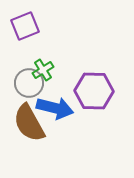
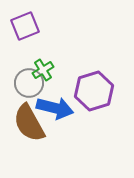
purple hexagon: rotated 18 degrees counterclockwise
